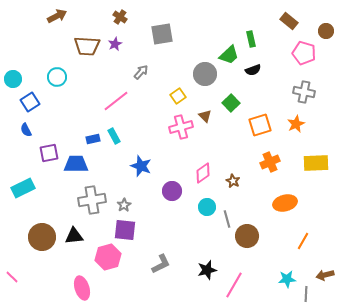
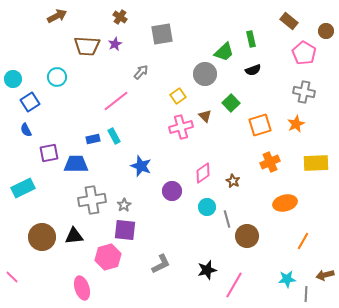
pink pentagon at (304, 53): rotated 15 degrees clockwise
green trapezoid at (229, 55): moved 5 px left, 3 px up
